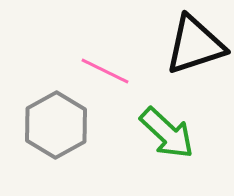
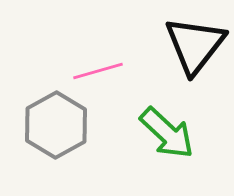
black triangle: rotated 34 degrees counterclockwise
pink line: moved 7 px left; rotated 42 degrees counterclockwise
